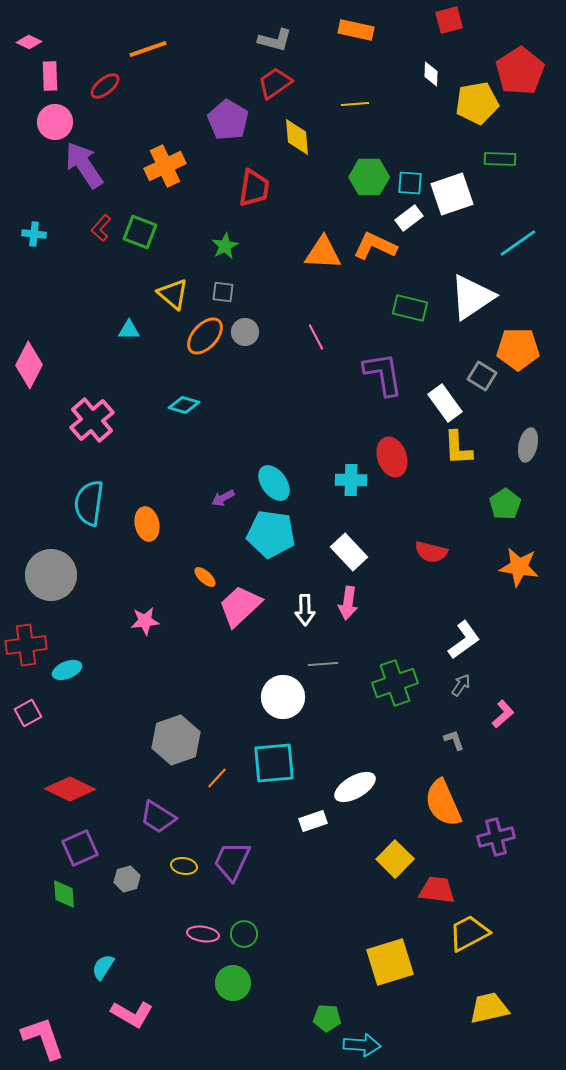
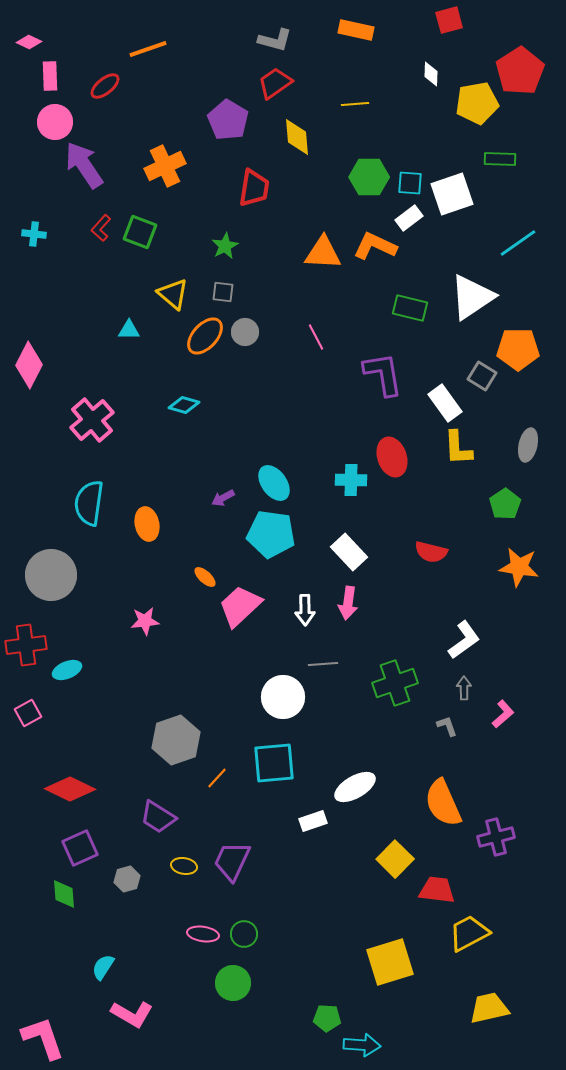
gray arrow at (461, 685): moved 3 px right, 3 px down; rotated 35 degrees counterclockwise
gray L-shape at (454, 740): moved 7 px left, 14 px up
